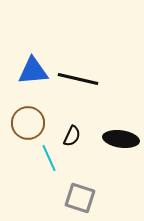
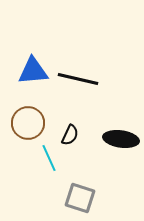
black semicircle: moved 2 px left, 1 px up
